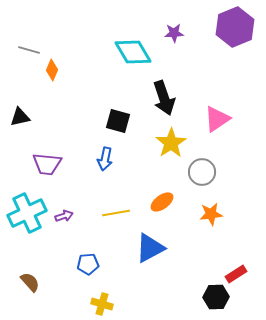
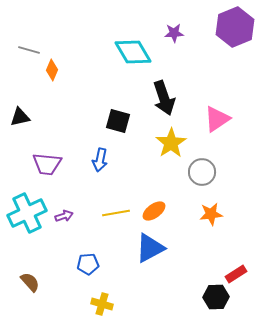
blue arrow: moved 5 px left, 1 px down
orange ellipse: moved 8 px left, 9 px down
